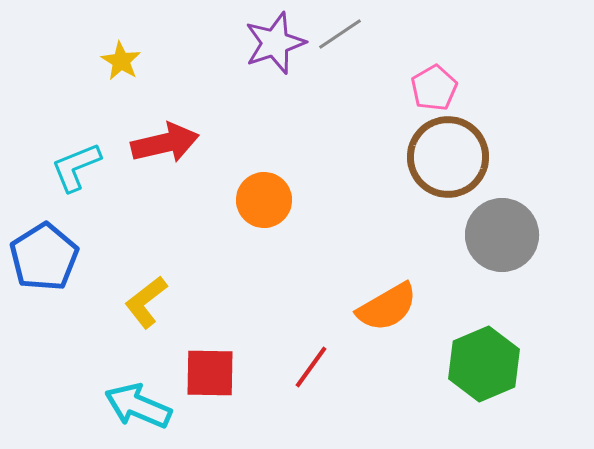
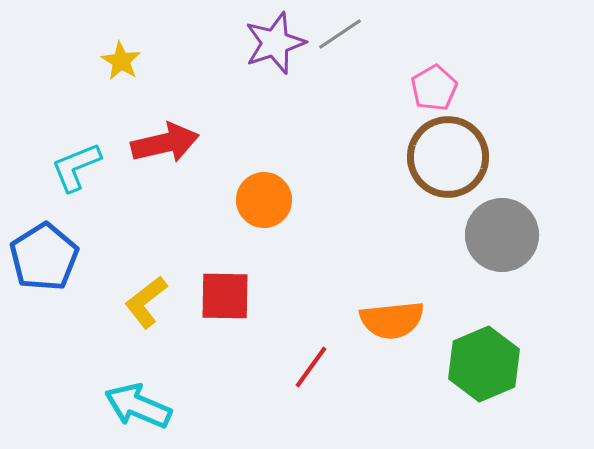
orange semicircle: moved 5 px right, 13 px down; rotated 24 degrees clockwise
red square: moved 15 px right, 77 px up
